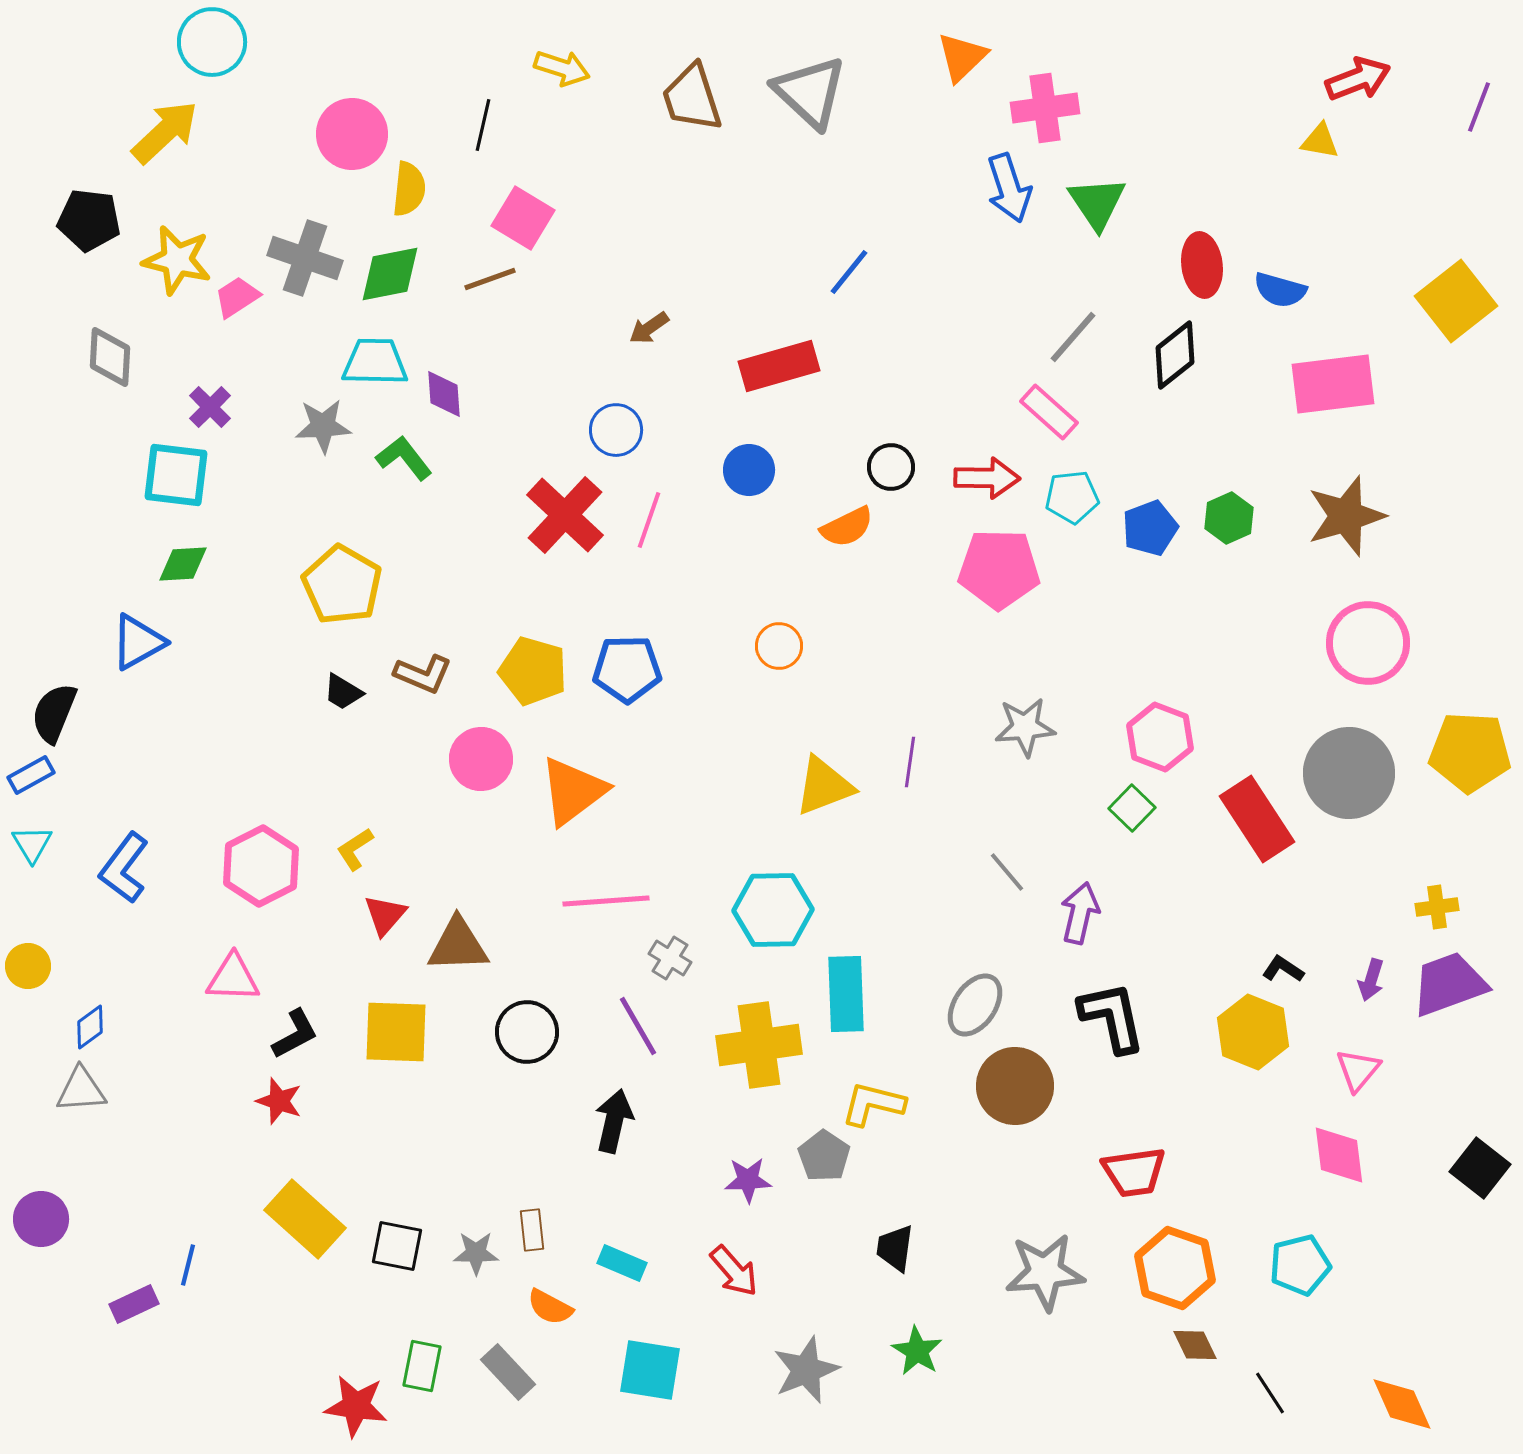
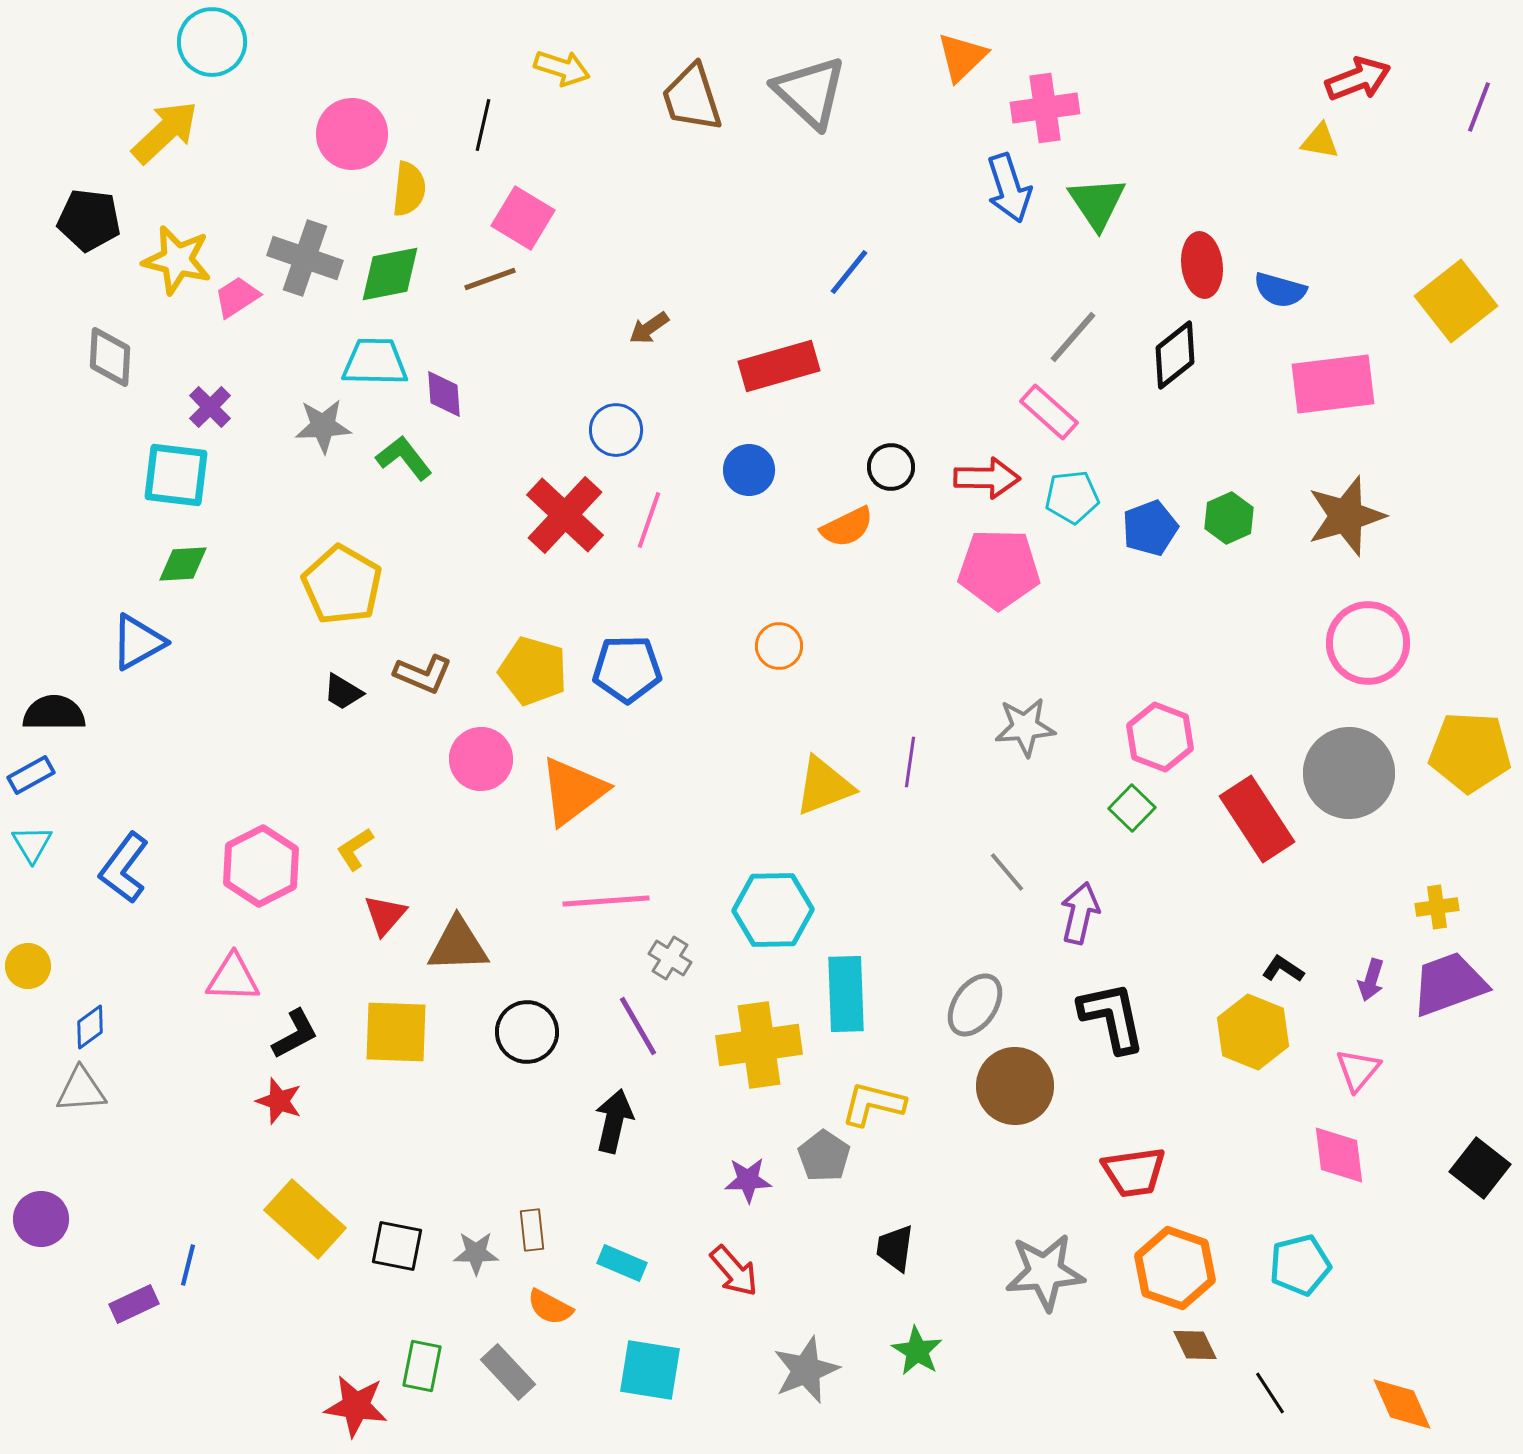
black semicircle at (54, 713): rotated 68 degrees clockwise
